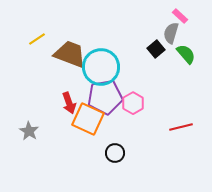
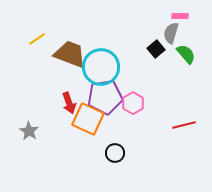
pink rectangle: rotated 42 degrees counterclockwise
red line: moved 3 px right, 2 px up
